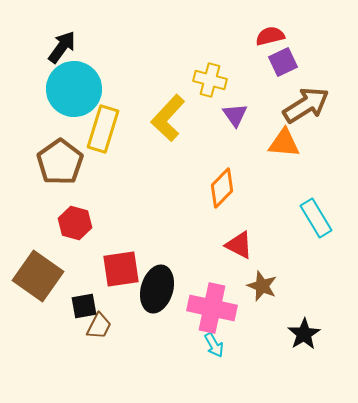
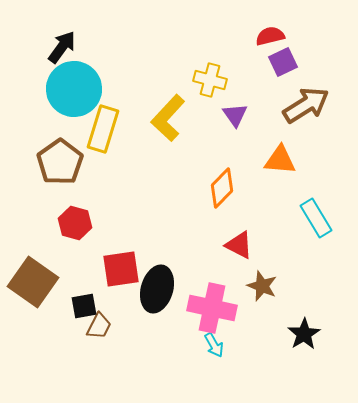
orange triangle: moved 4 px left, 17 px down
brown square: moved 5 px left, 6 px down
